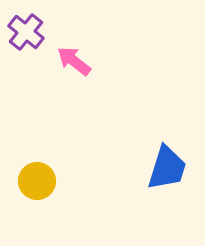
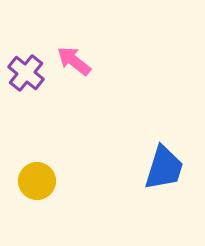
purple cross: moved 41 px down
blue trapezoid: moved 3 px left
